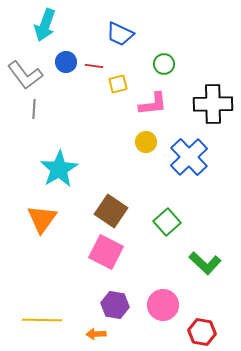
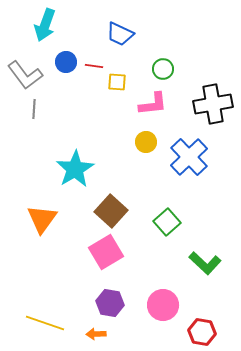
green circle: moved 1 px left, 5 px down
yellow square: moved 1 px left, 2 px up; rotated 18 degrees clockwise
black cross: rotated 9 degrees counterclockwise
cyan star: moved 16 px right
brown square: rotated 8 degrees clockwise
pink square: rotated 32 degrees clockwise
purple hexagon: moved 5 px left, 2 px up
yellow line: moved 3 px right, 3 px down; rotated 18 degrees clockwise
